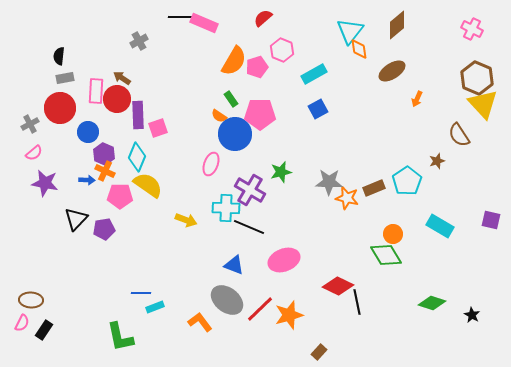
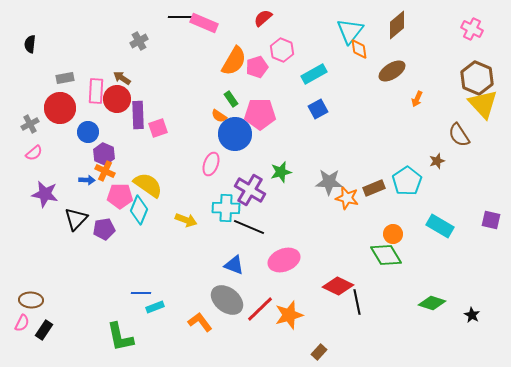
black semicircle at (59, 56): moved 29 px left, 12 px up
cyan diamond at (137, 157): moved 2 px right, 53 px down
purple star at (45, 183): moved 11 px down
